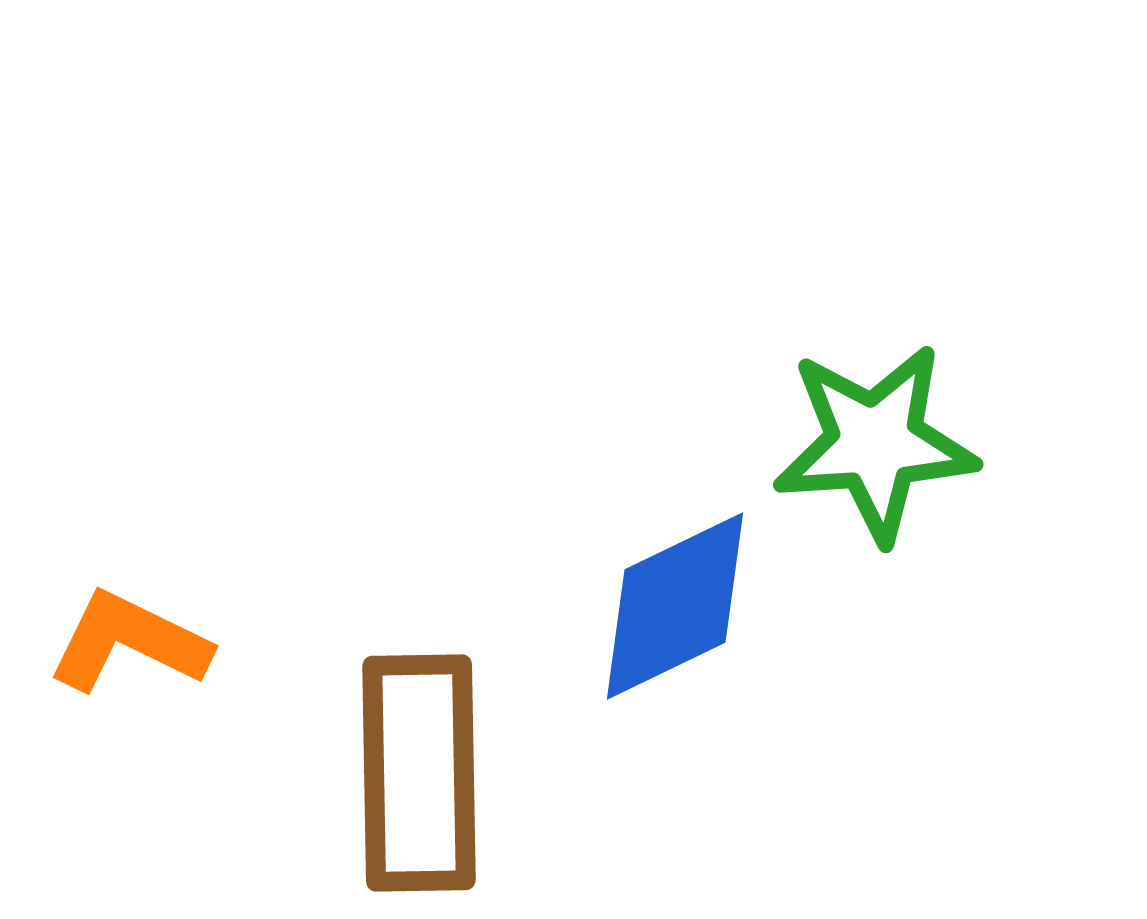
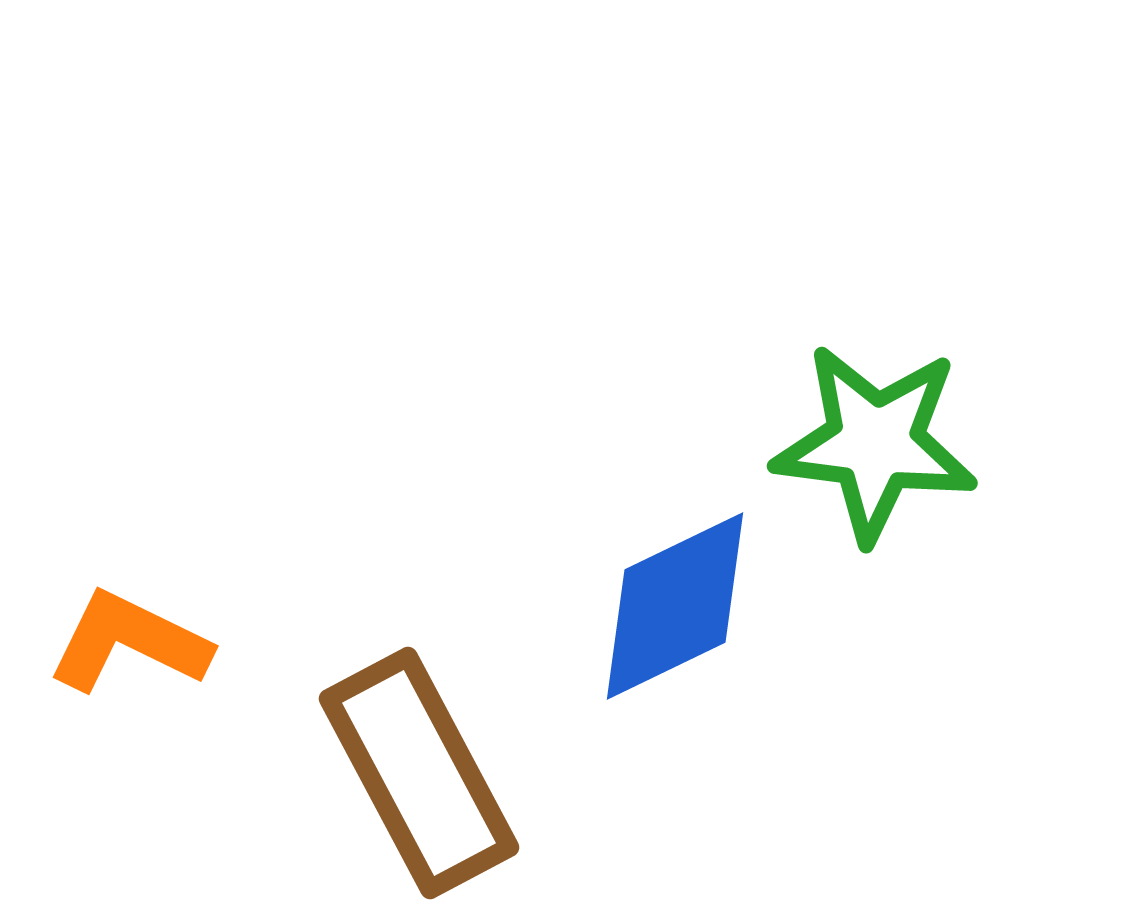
green star: rotated 11 degrees clockwise
brown rectangle: rotated 27 degrees counterclockwise
